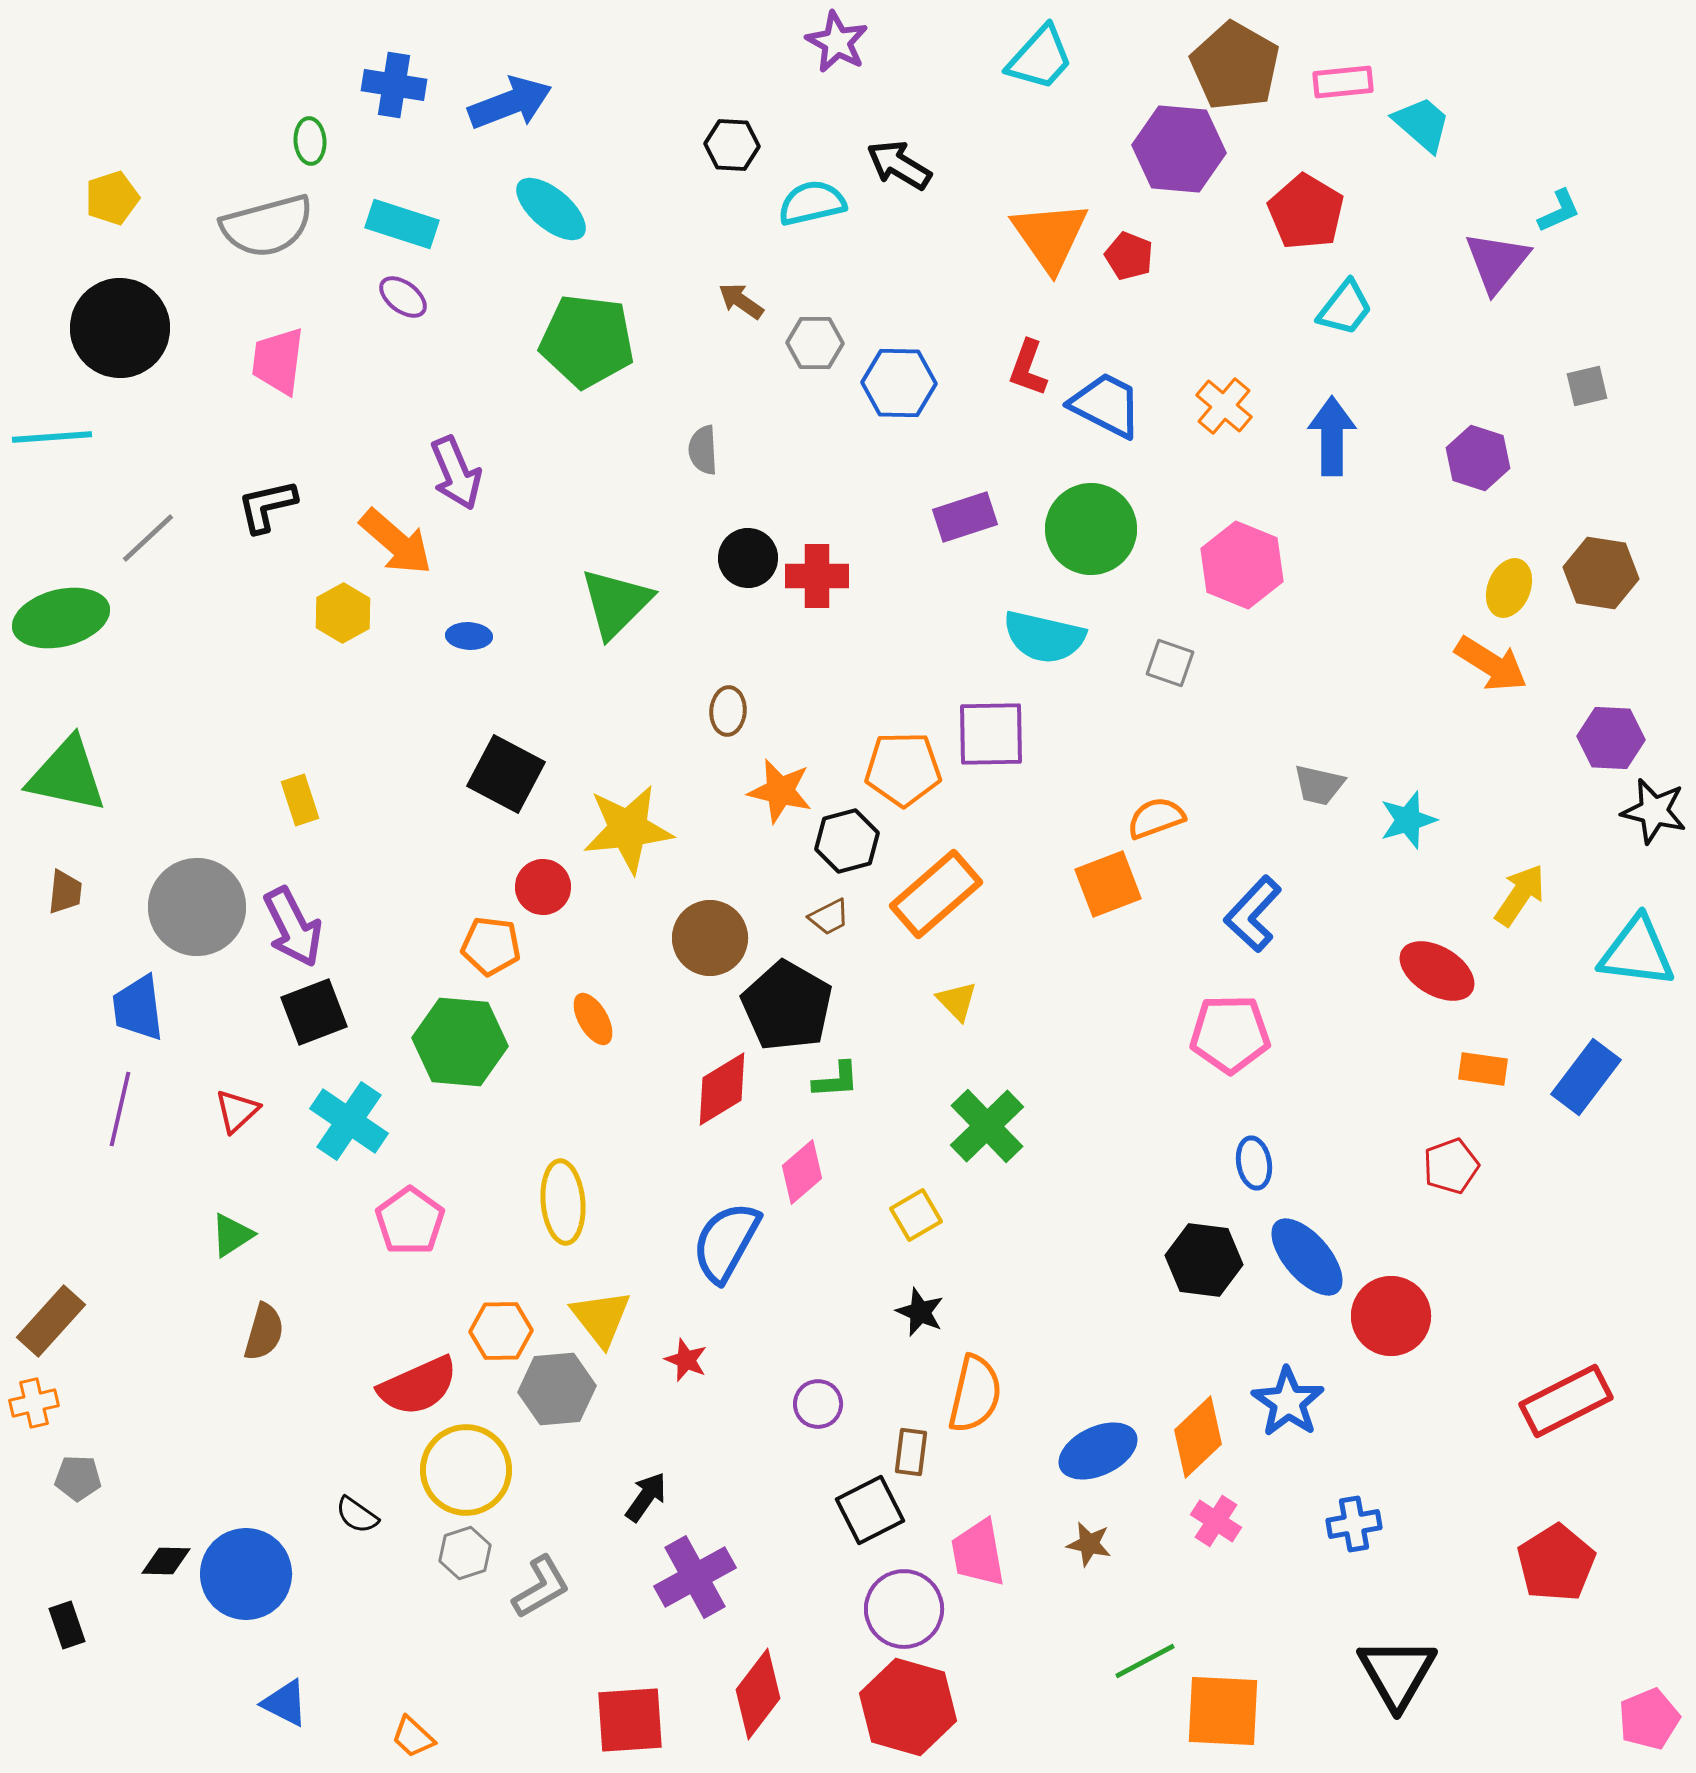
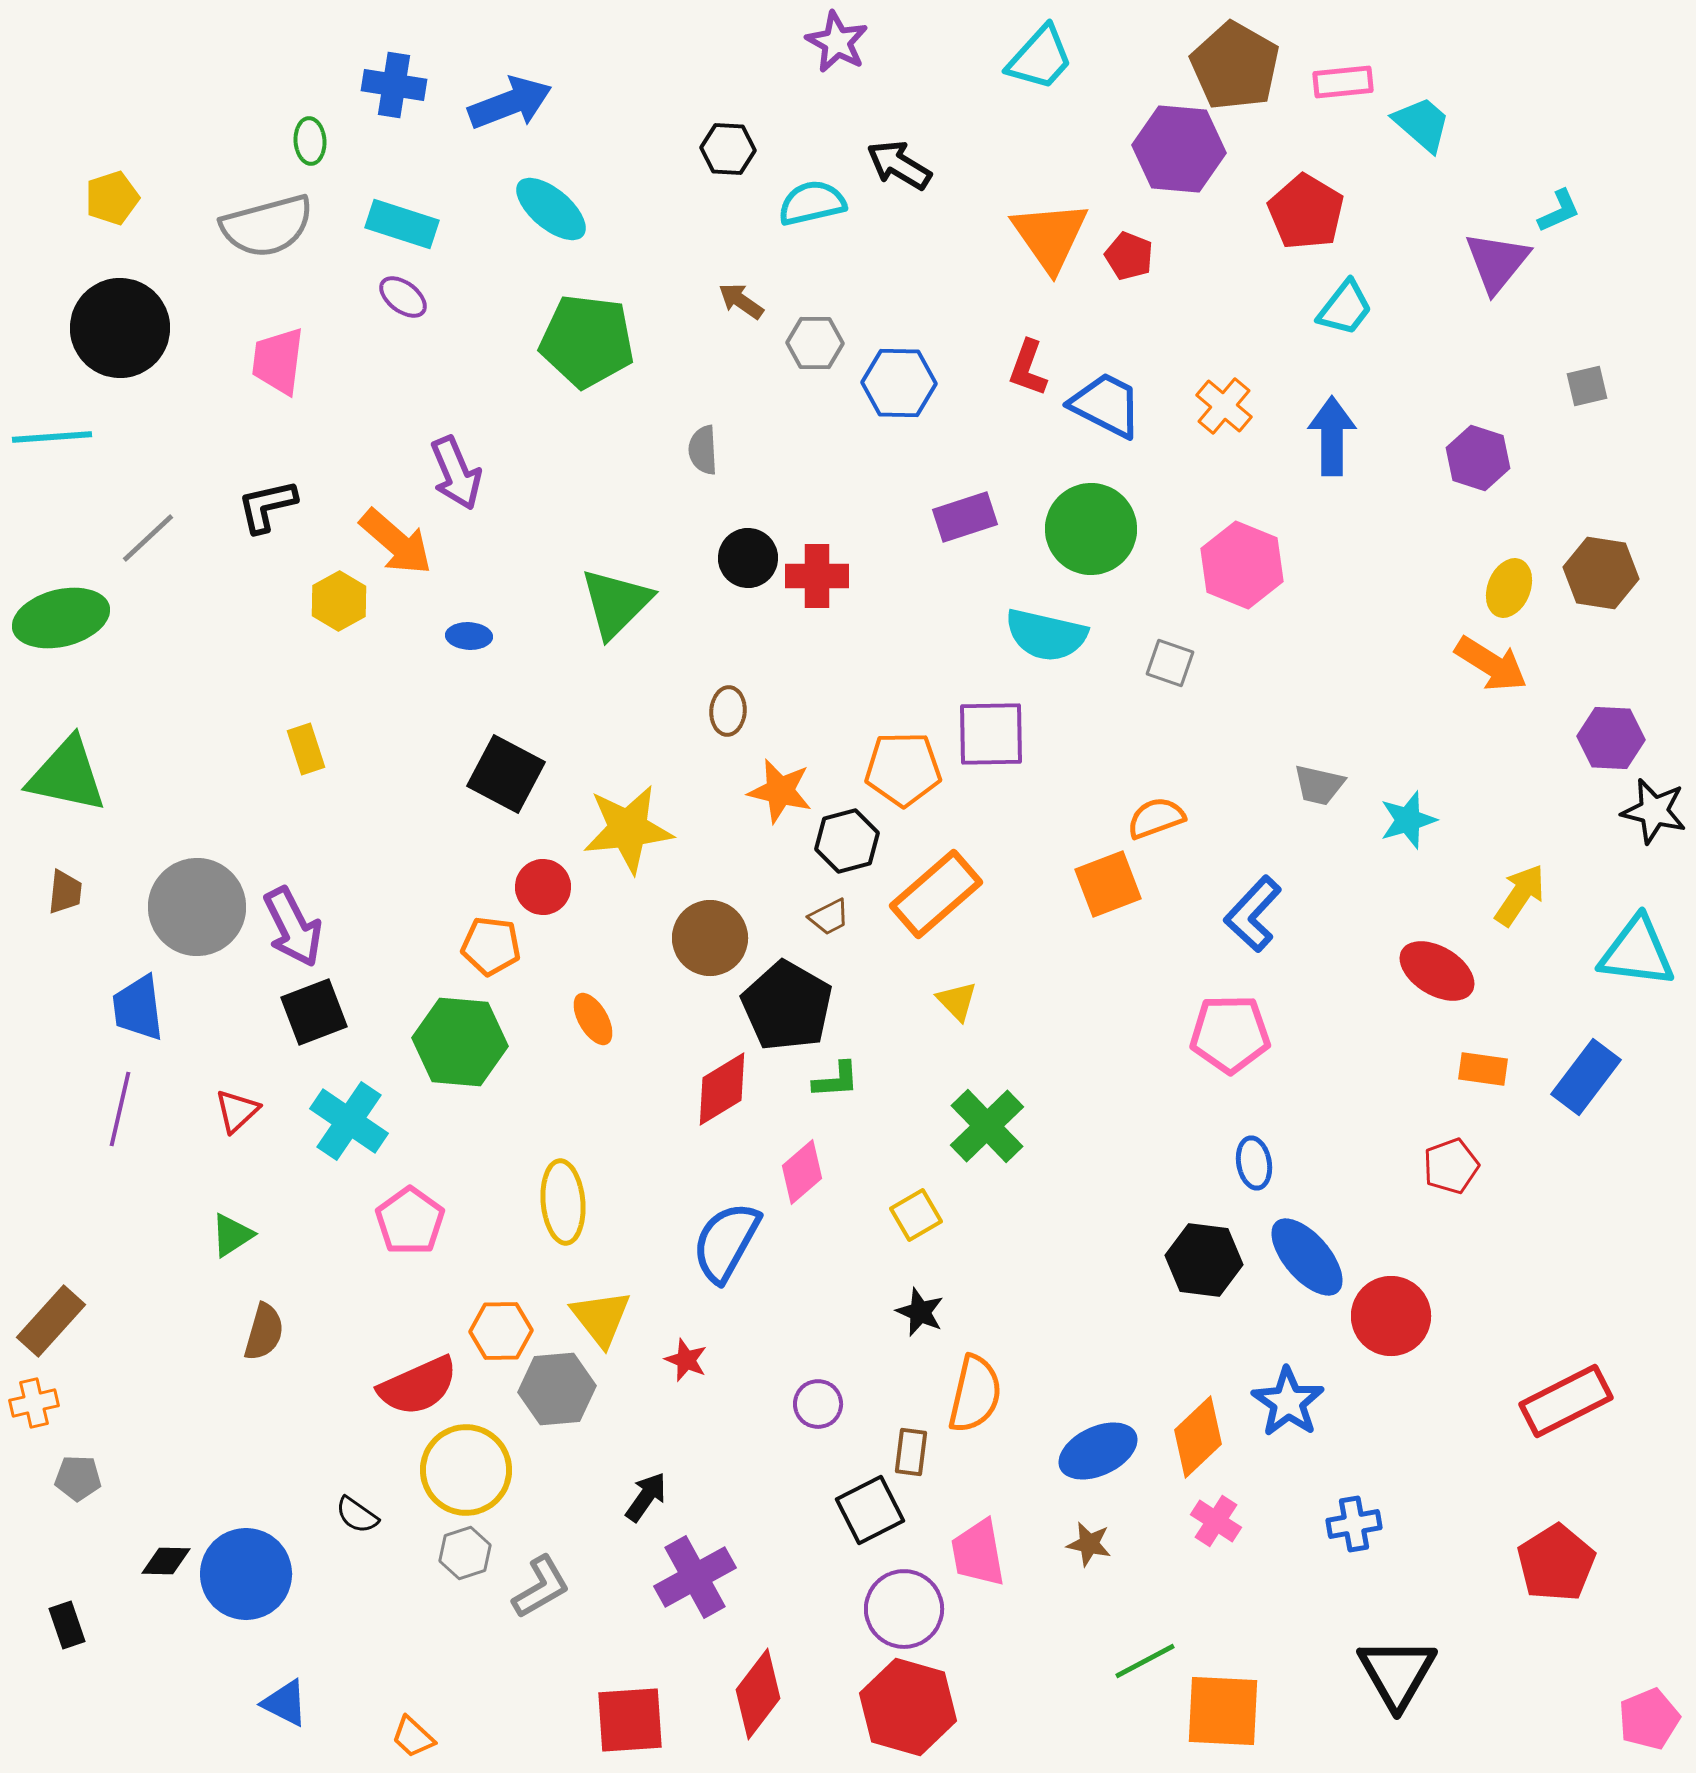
black hexagon at (732, 145): moved 4 px left, 4 px down
yellow hexagon at (343, 613): moved 4 px left, 12 px up
cyan semicircle at (1044, 637): moved 2 px right, 2 px up
yellow rectangle at (300, 800): moved 6 px right, 51 px up
